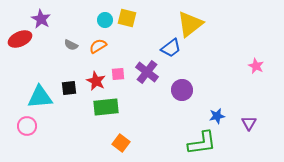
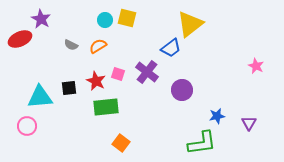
pink square: rotated 24 degrees clockwise
